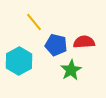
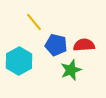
red semicircle: moved 3 px down
green star: rotated 10 degrees clockwise
